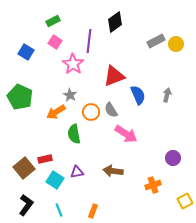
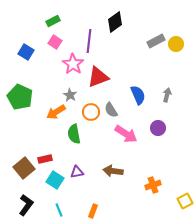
red triangle: moved 16 px left, 1 px down
purple circle: moved 15 px left, 30 px up
